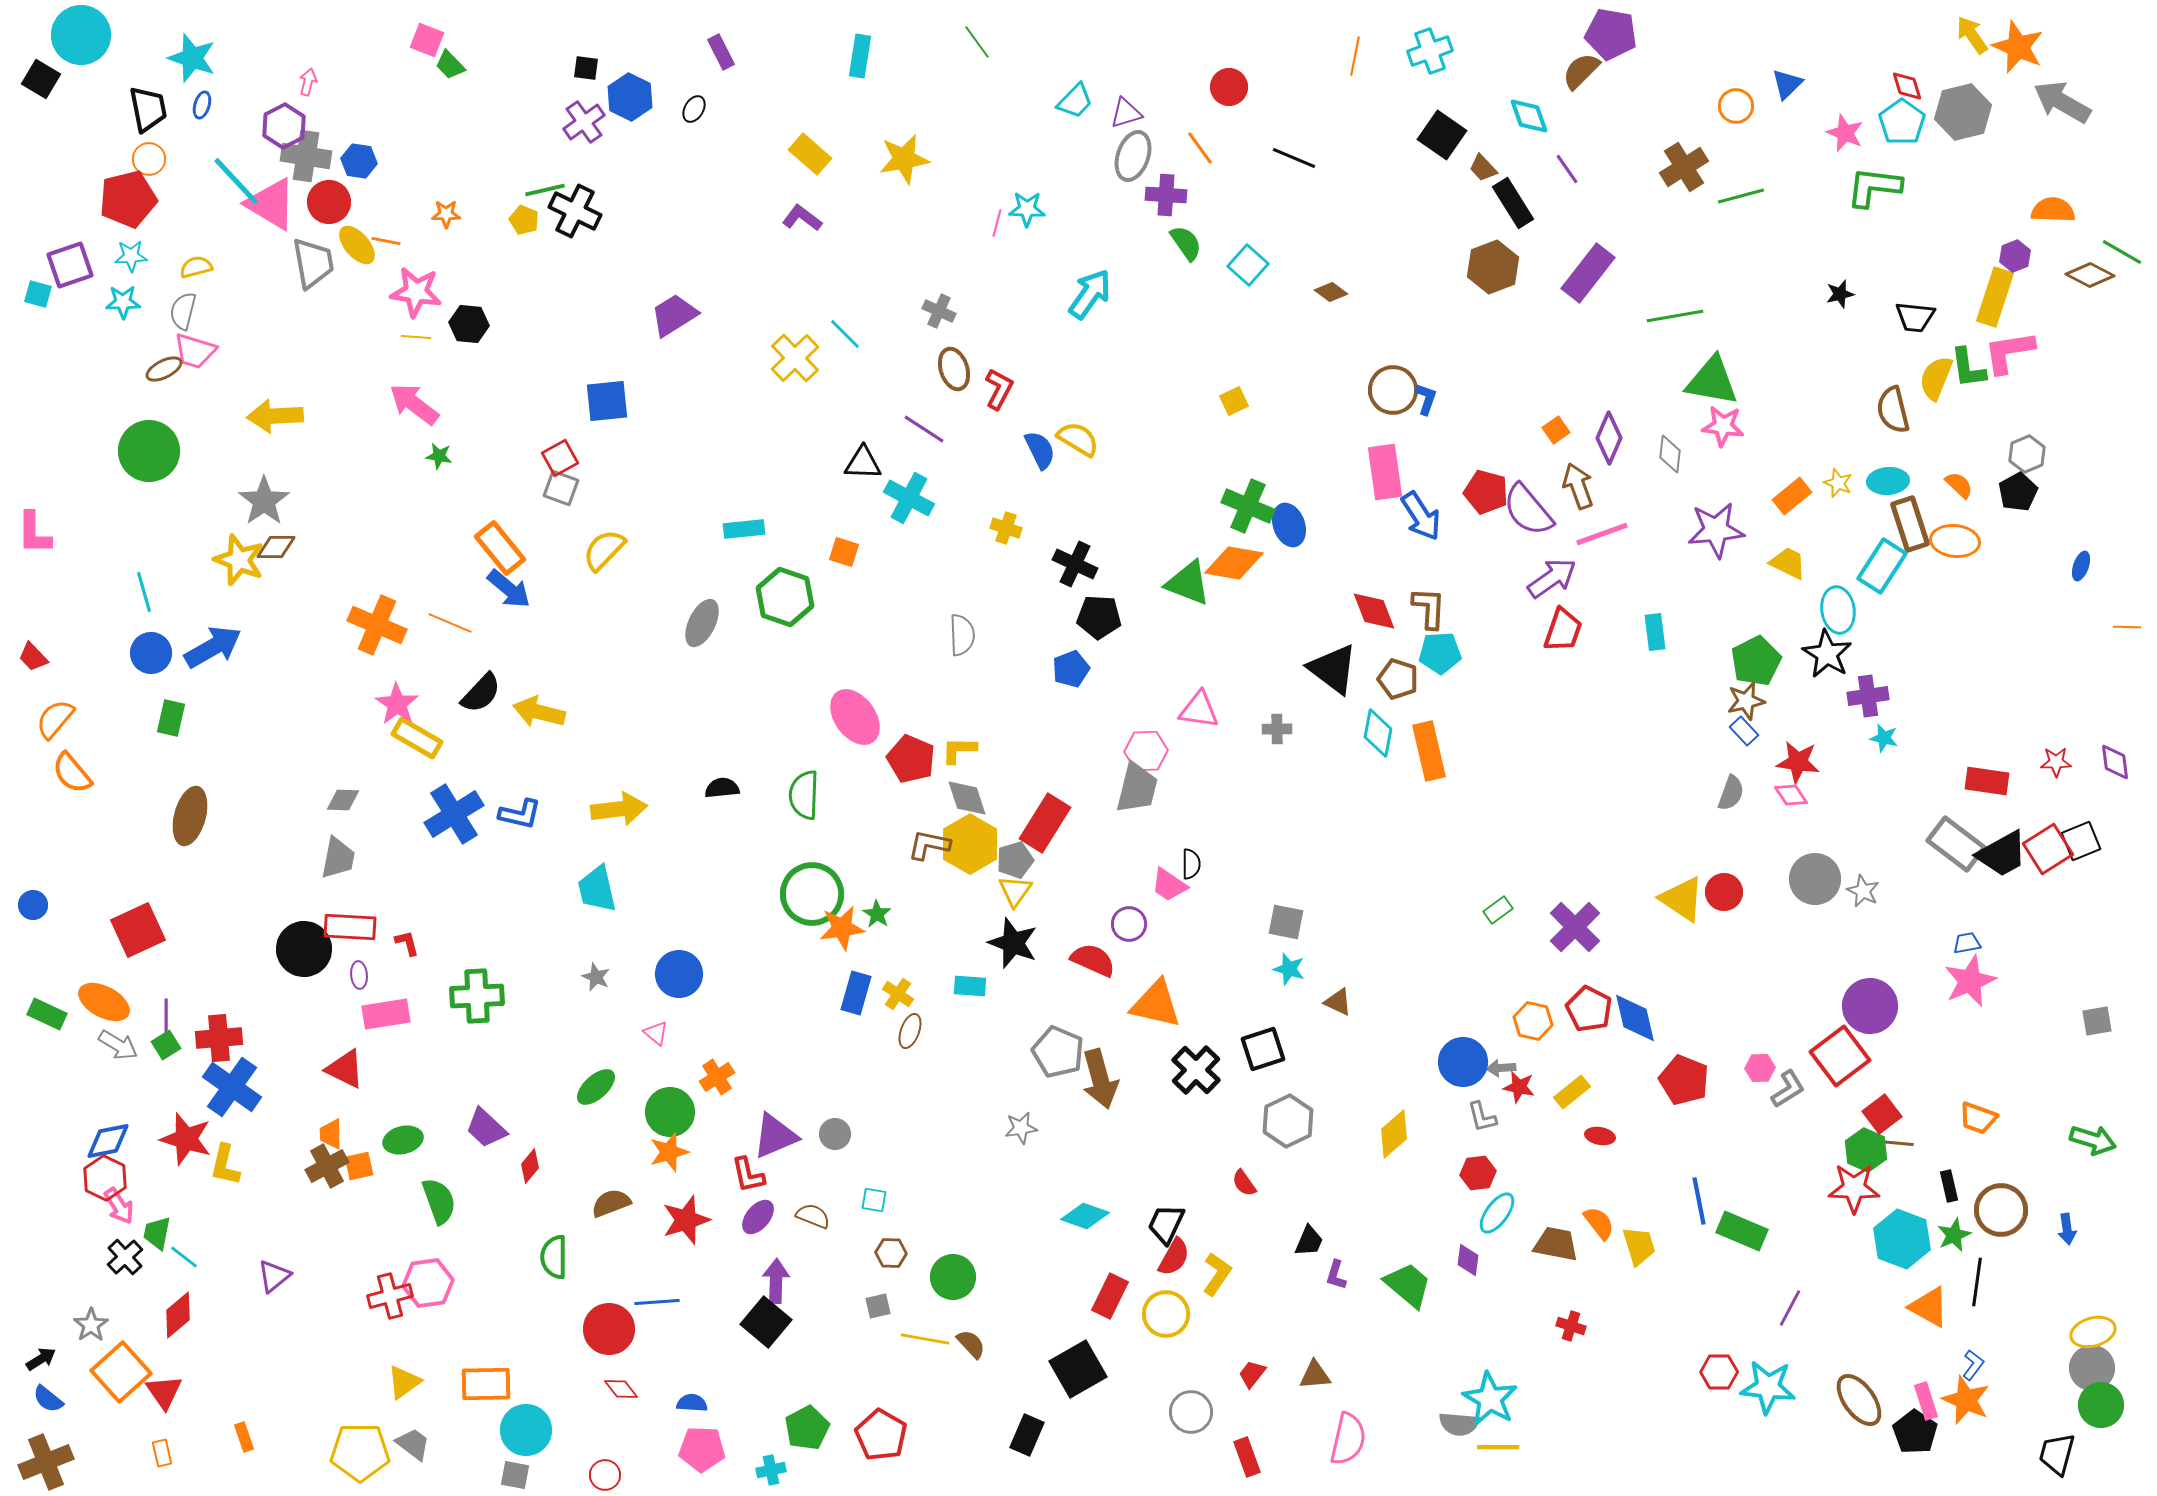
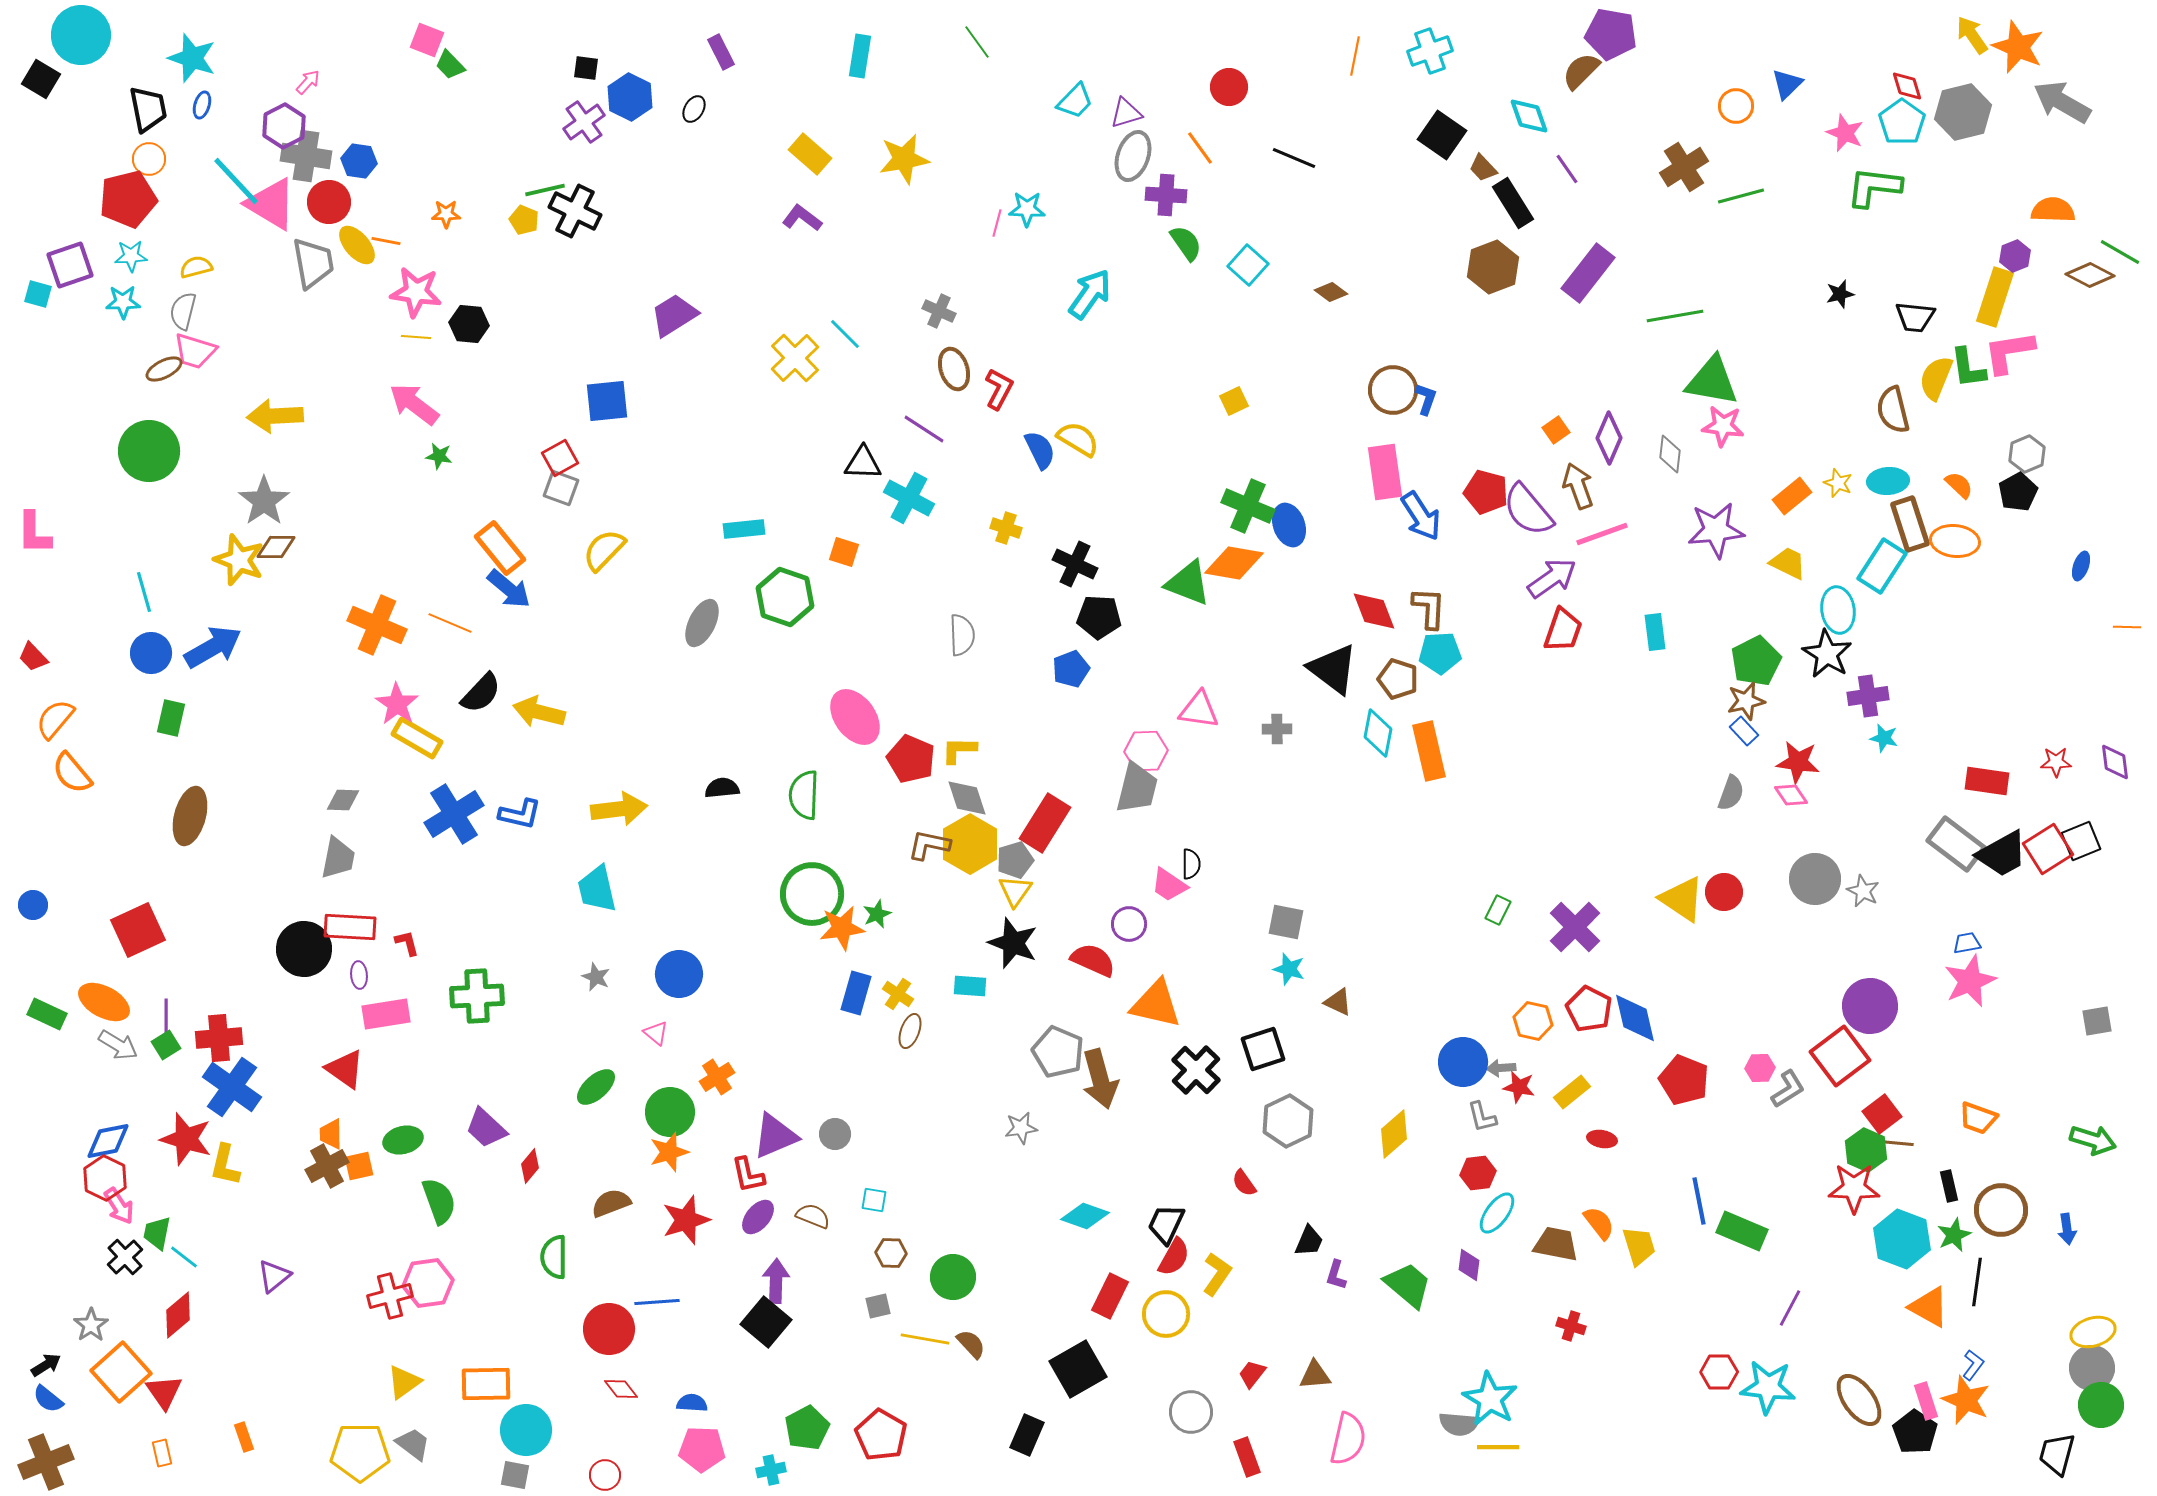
pink arrow at (308, 82): rotated 28 degrees clockwise
green line at (2122, 252): moved 2 px left
green rectangle at (1498, 910): rotated 28 degrees counterclockwise
green star at (877, 914): rotated 16 degrees clockwise
red triangle at (345, 1069): rotated 9 degrees clockwise
red ellipse at (1600, 1136): moved 2 px right, 3 px down
purple diamond at (1468, 1260): moved 1 px right, 5 px down
black arrow at (41, 1359): moved 5 px right, 6 px down
